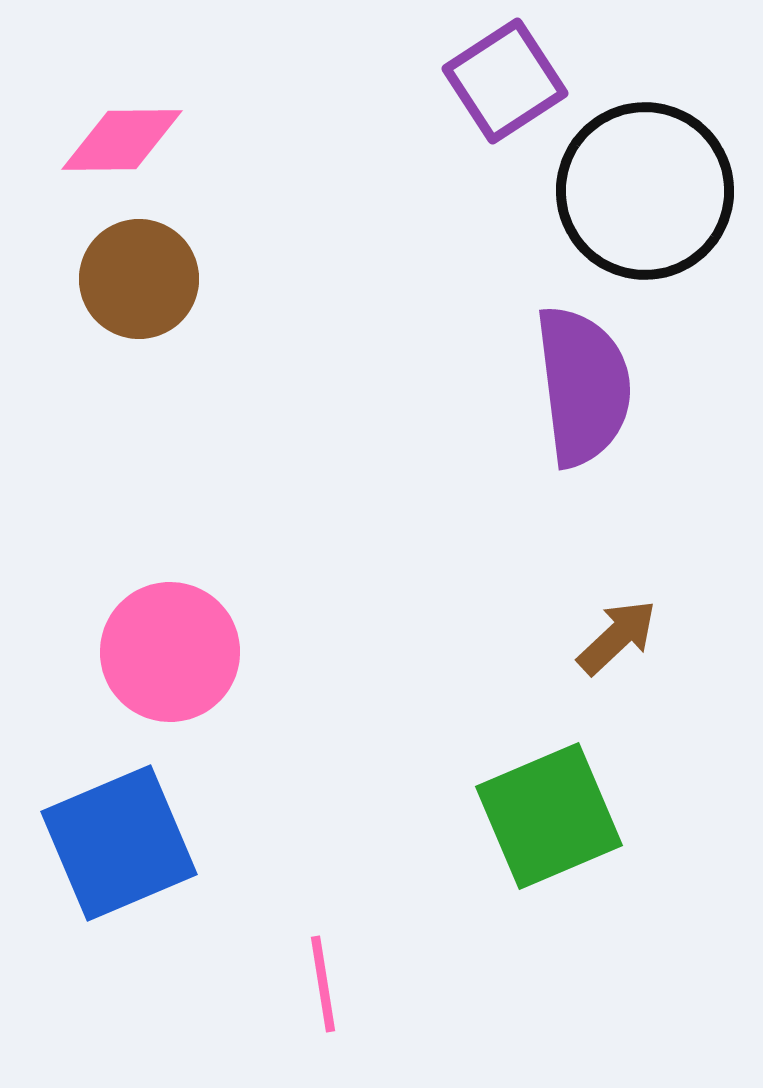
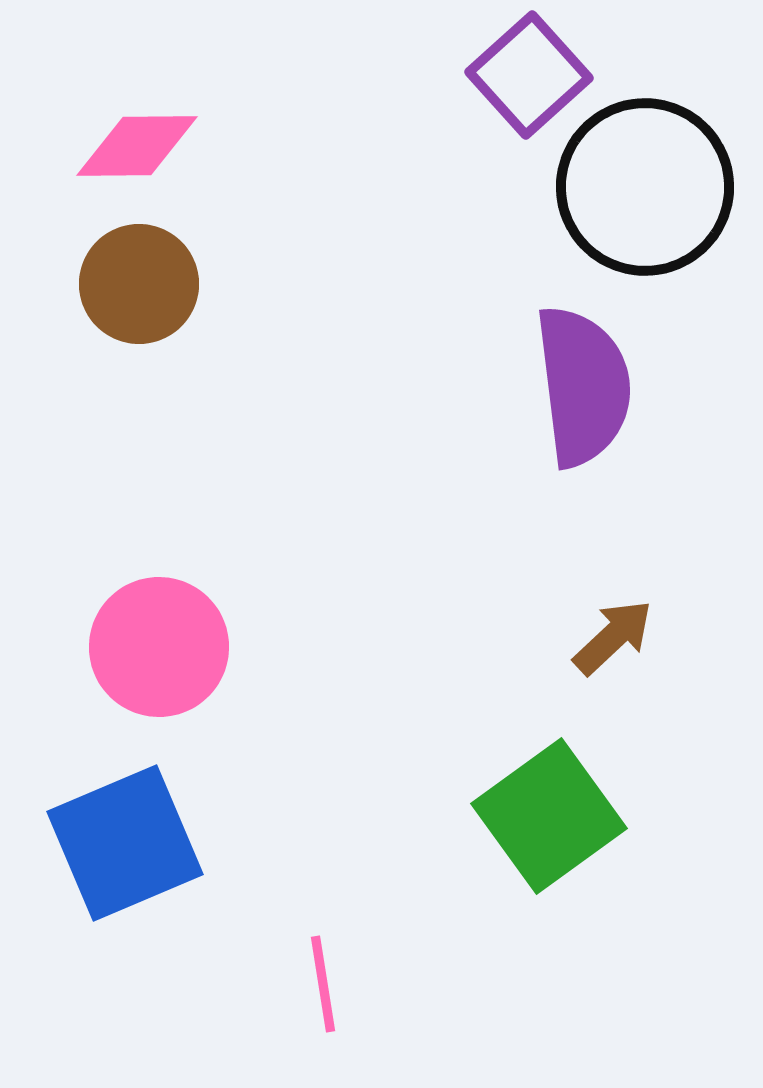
purple square: moved 24 px right, 6 px up; rotated 9 degrees counterclockwise
pink diamond: moved 15 px right, 6 px down
black circle: moved 4 px up
brown circle: moved 5 px down
brown arrow: moved 4 px left
pink circle: moved 11 px left, 5 px up
green square: rotated 13 degrees counterclockwise
blue square: moved 6 px right
